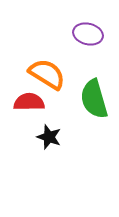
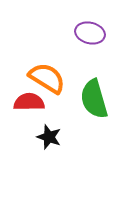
purple ellipse: moved 2 px right, 1 px up
orange semicircle: moved 4 px down
